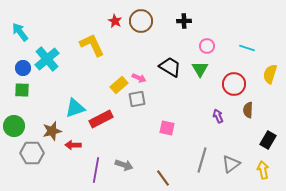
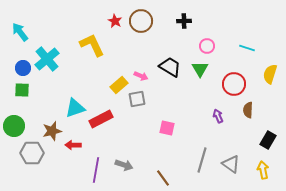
pink arrow: moved 2 px right, 2 px up
gray triangle: rotated 48 degrees counterclockwise
